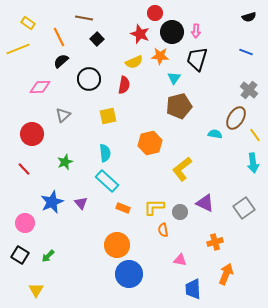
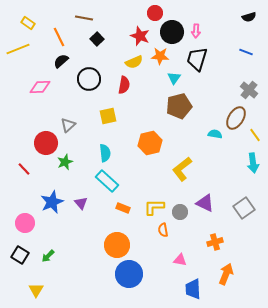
red star at (140, 34): moved 2 px down
gray triangle at (63, 115): moved 5 px right, 10 px down
red circle at (32, 134): moved 14 px right, 9 px down
